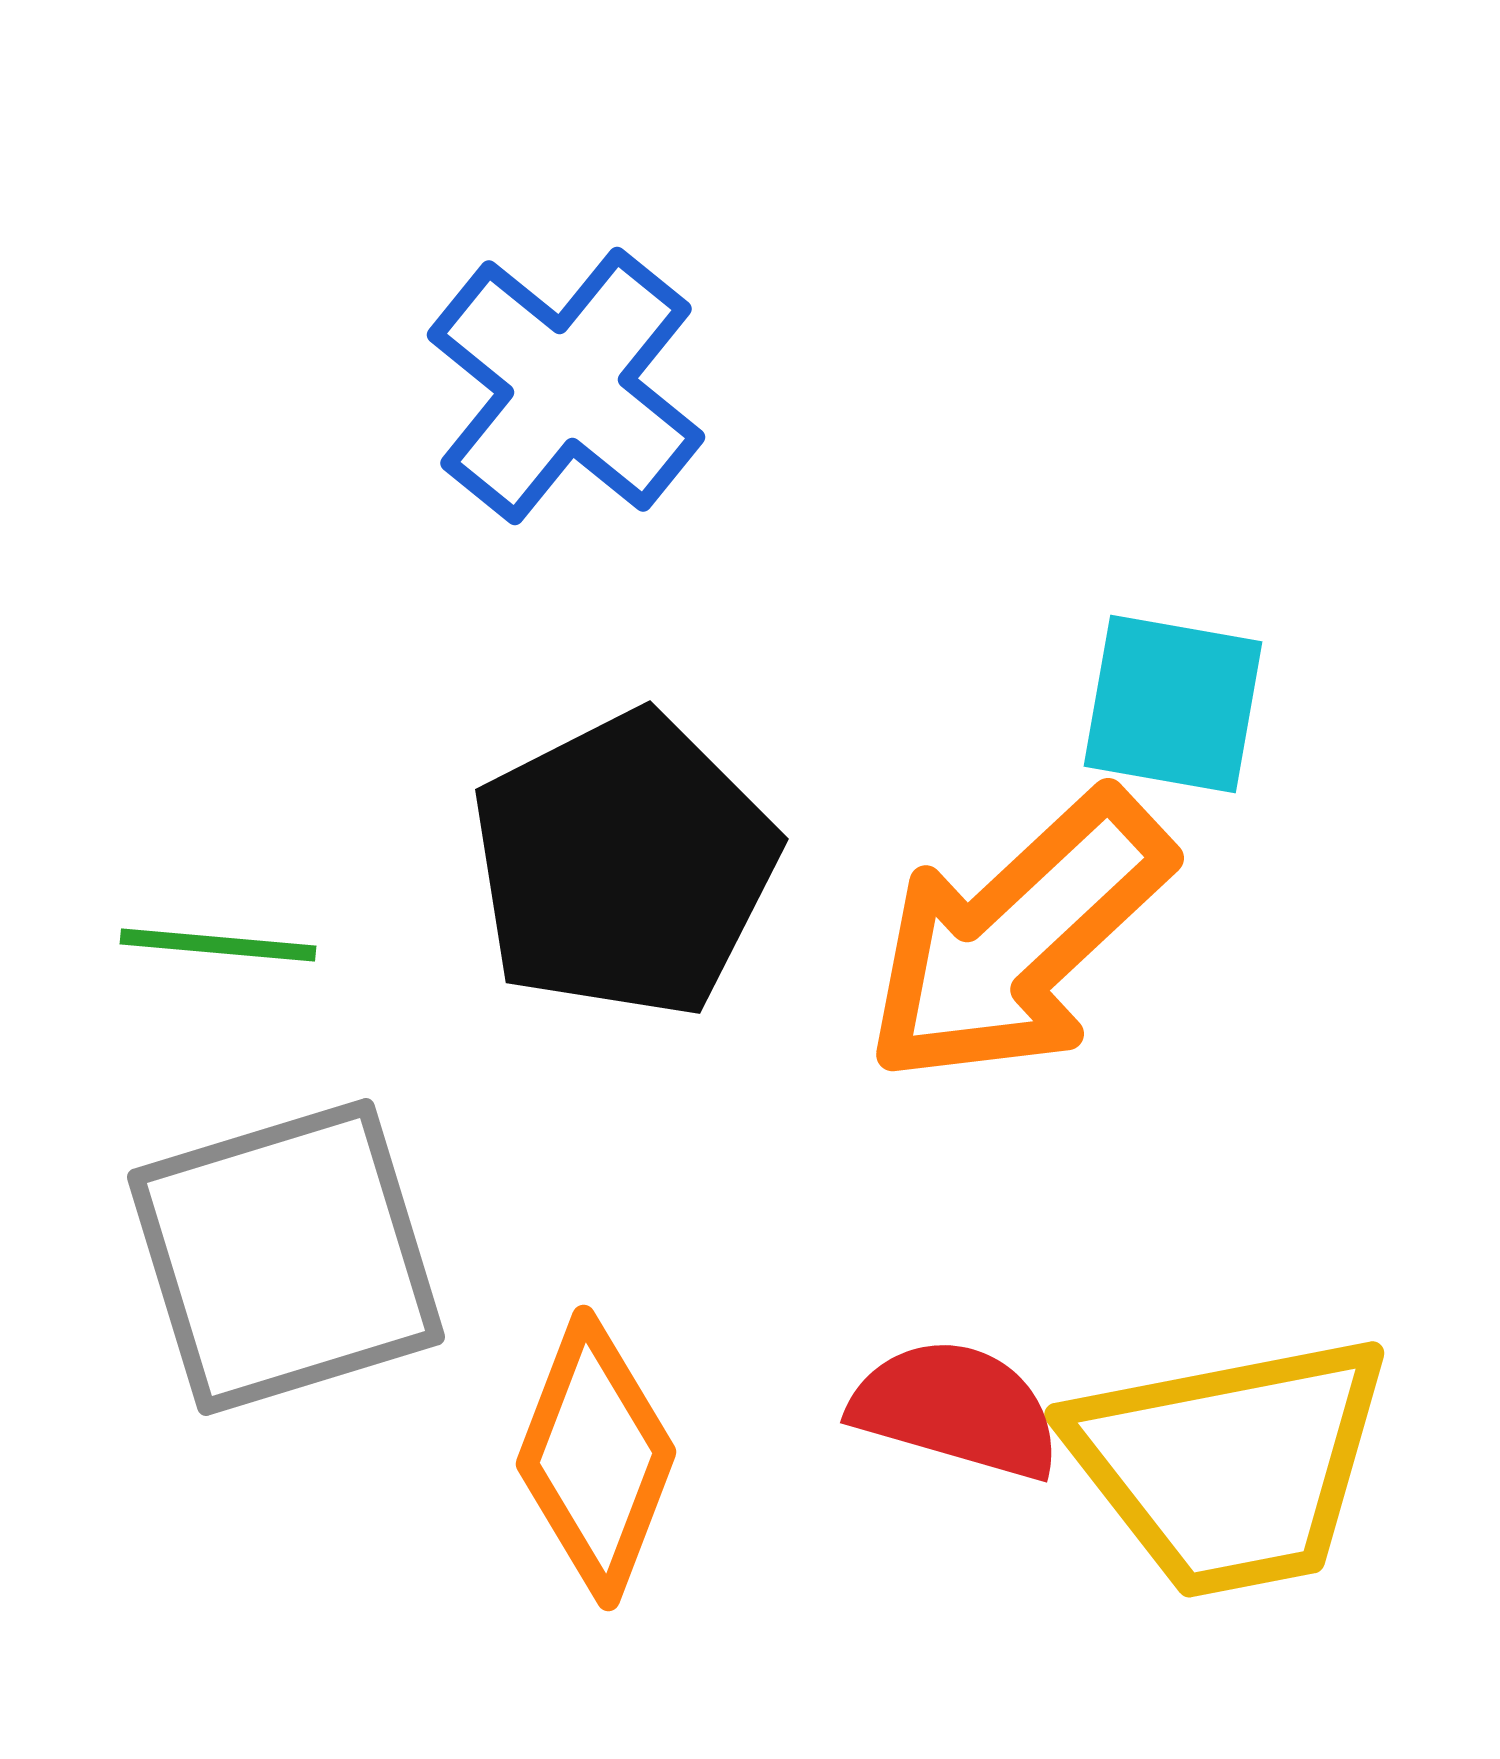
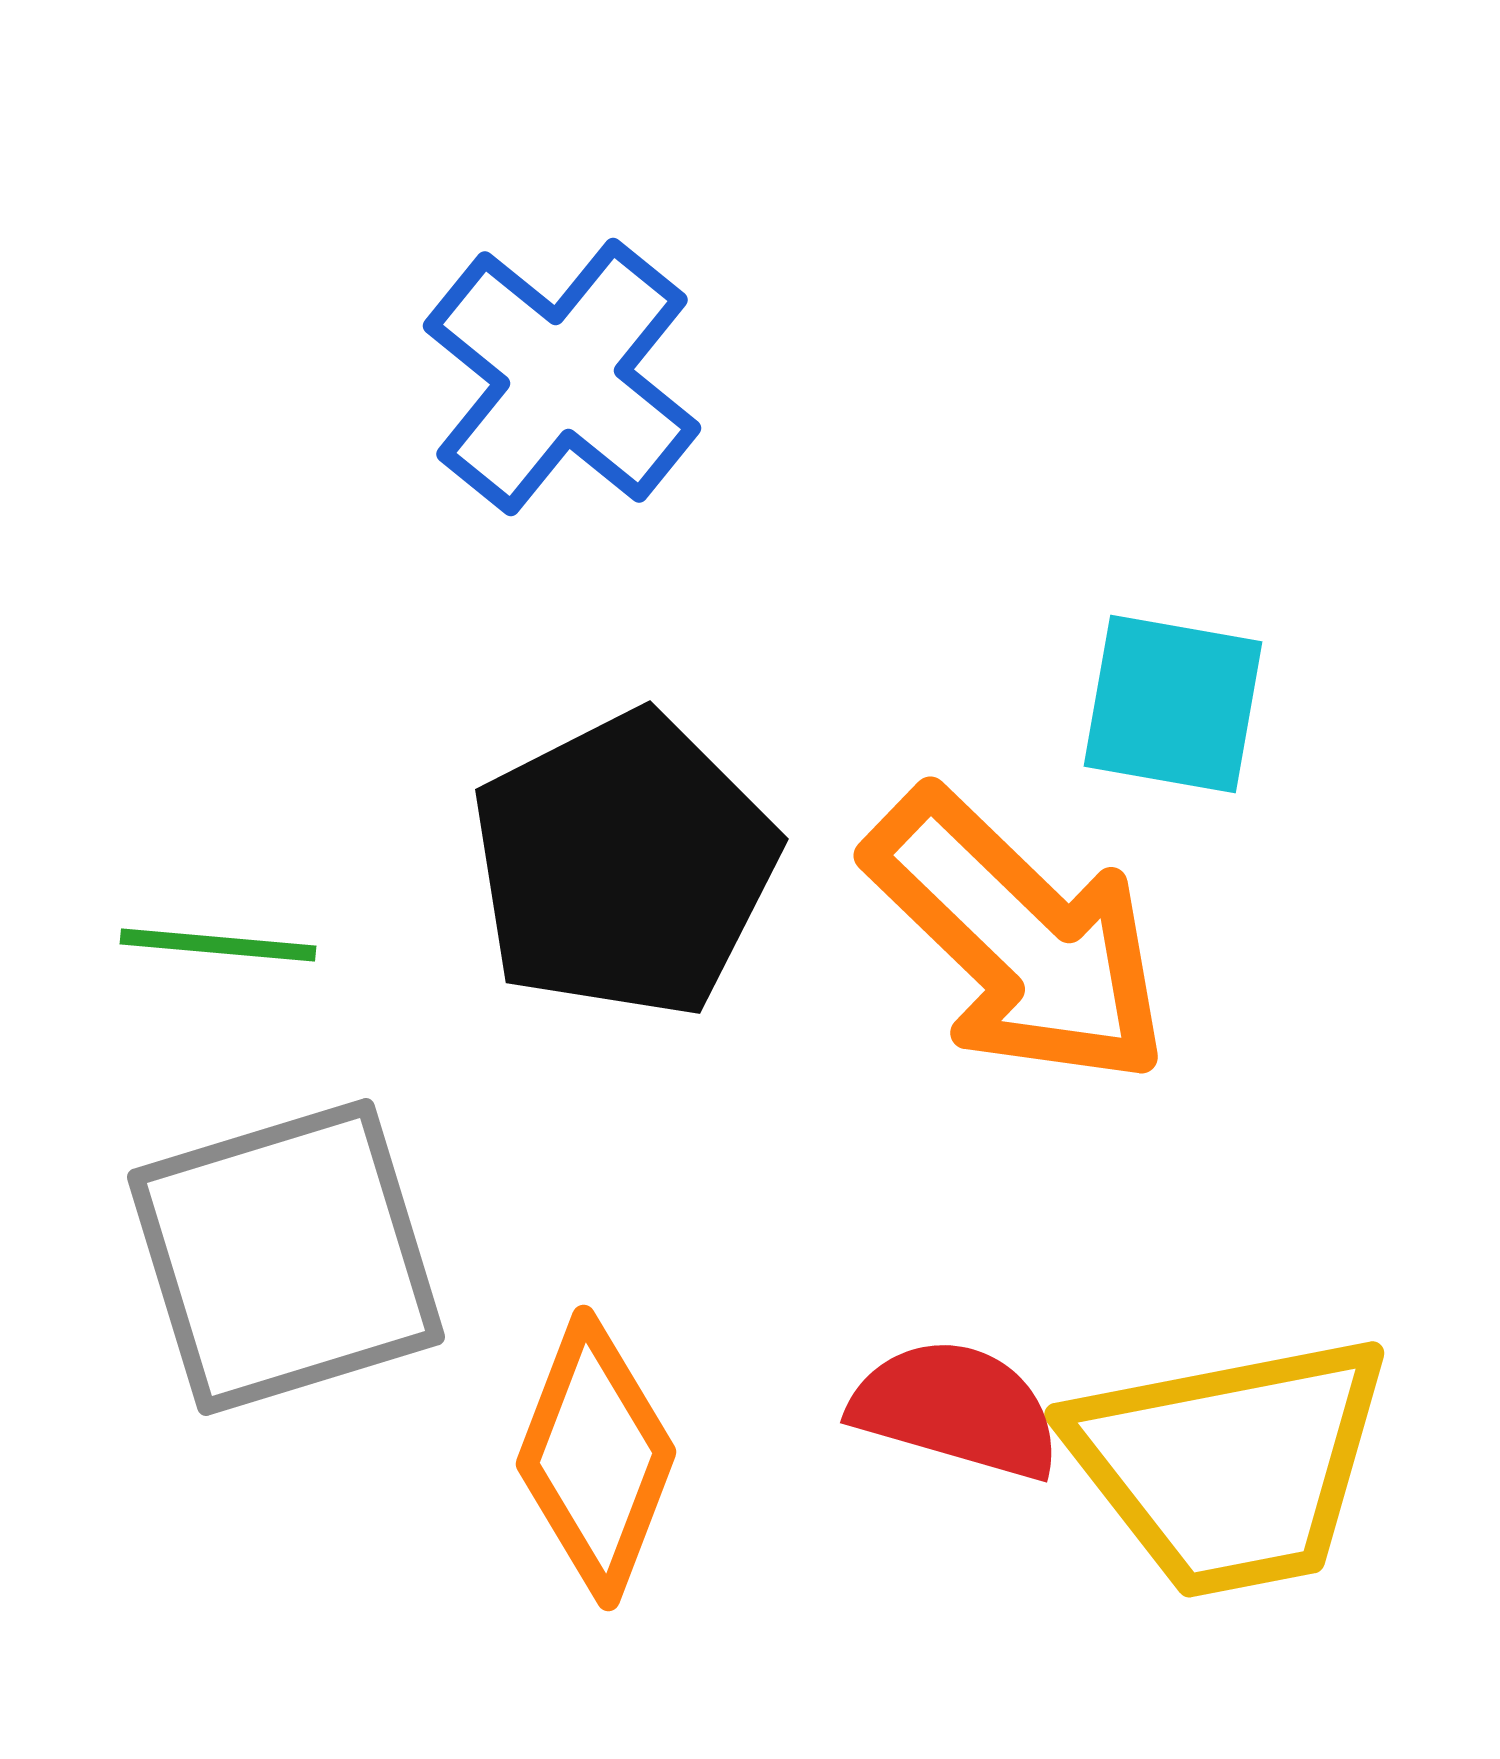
blue cross: moved 4 px left, 9 px up
orange arrow: rotated 93 degrees counterclockwise
